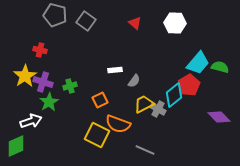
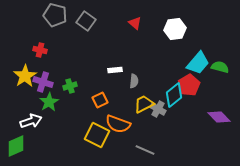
white hexagon: moved 6 px down; rotated 10 degrees counterclockwise
gray semicircle: rotated 32 degrees counterclockwise
